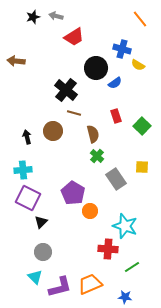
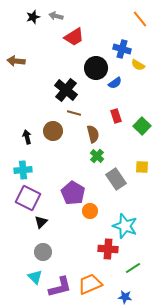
green line: moved 1 px right, 1 px down
